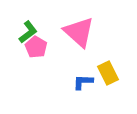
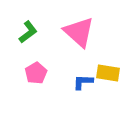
pink pentagon: moved 26 px down; rotated 10 degrees clockwise
yellow rectangle: rotated 55 degrees counterclockwise
